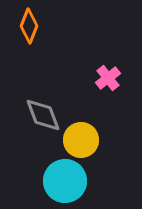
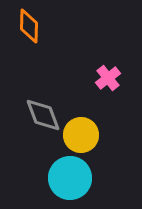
orange diamond: rotated 20 degrees counterclockwise
yellow circle: moved 5 px up
cyan circle: moved 5 px right, 3 px up
